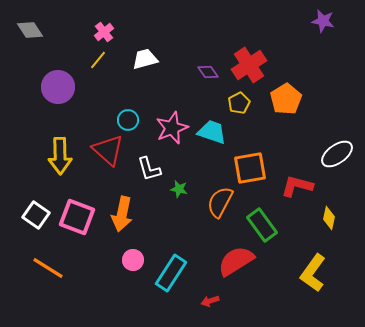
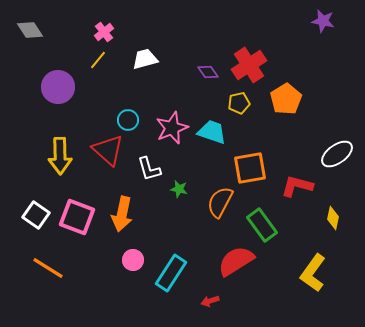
yellow pentagon: rotated 15 degrees clockwise
yellow diamond: moved 4 px right
